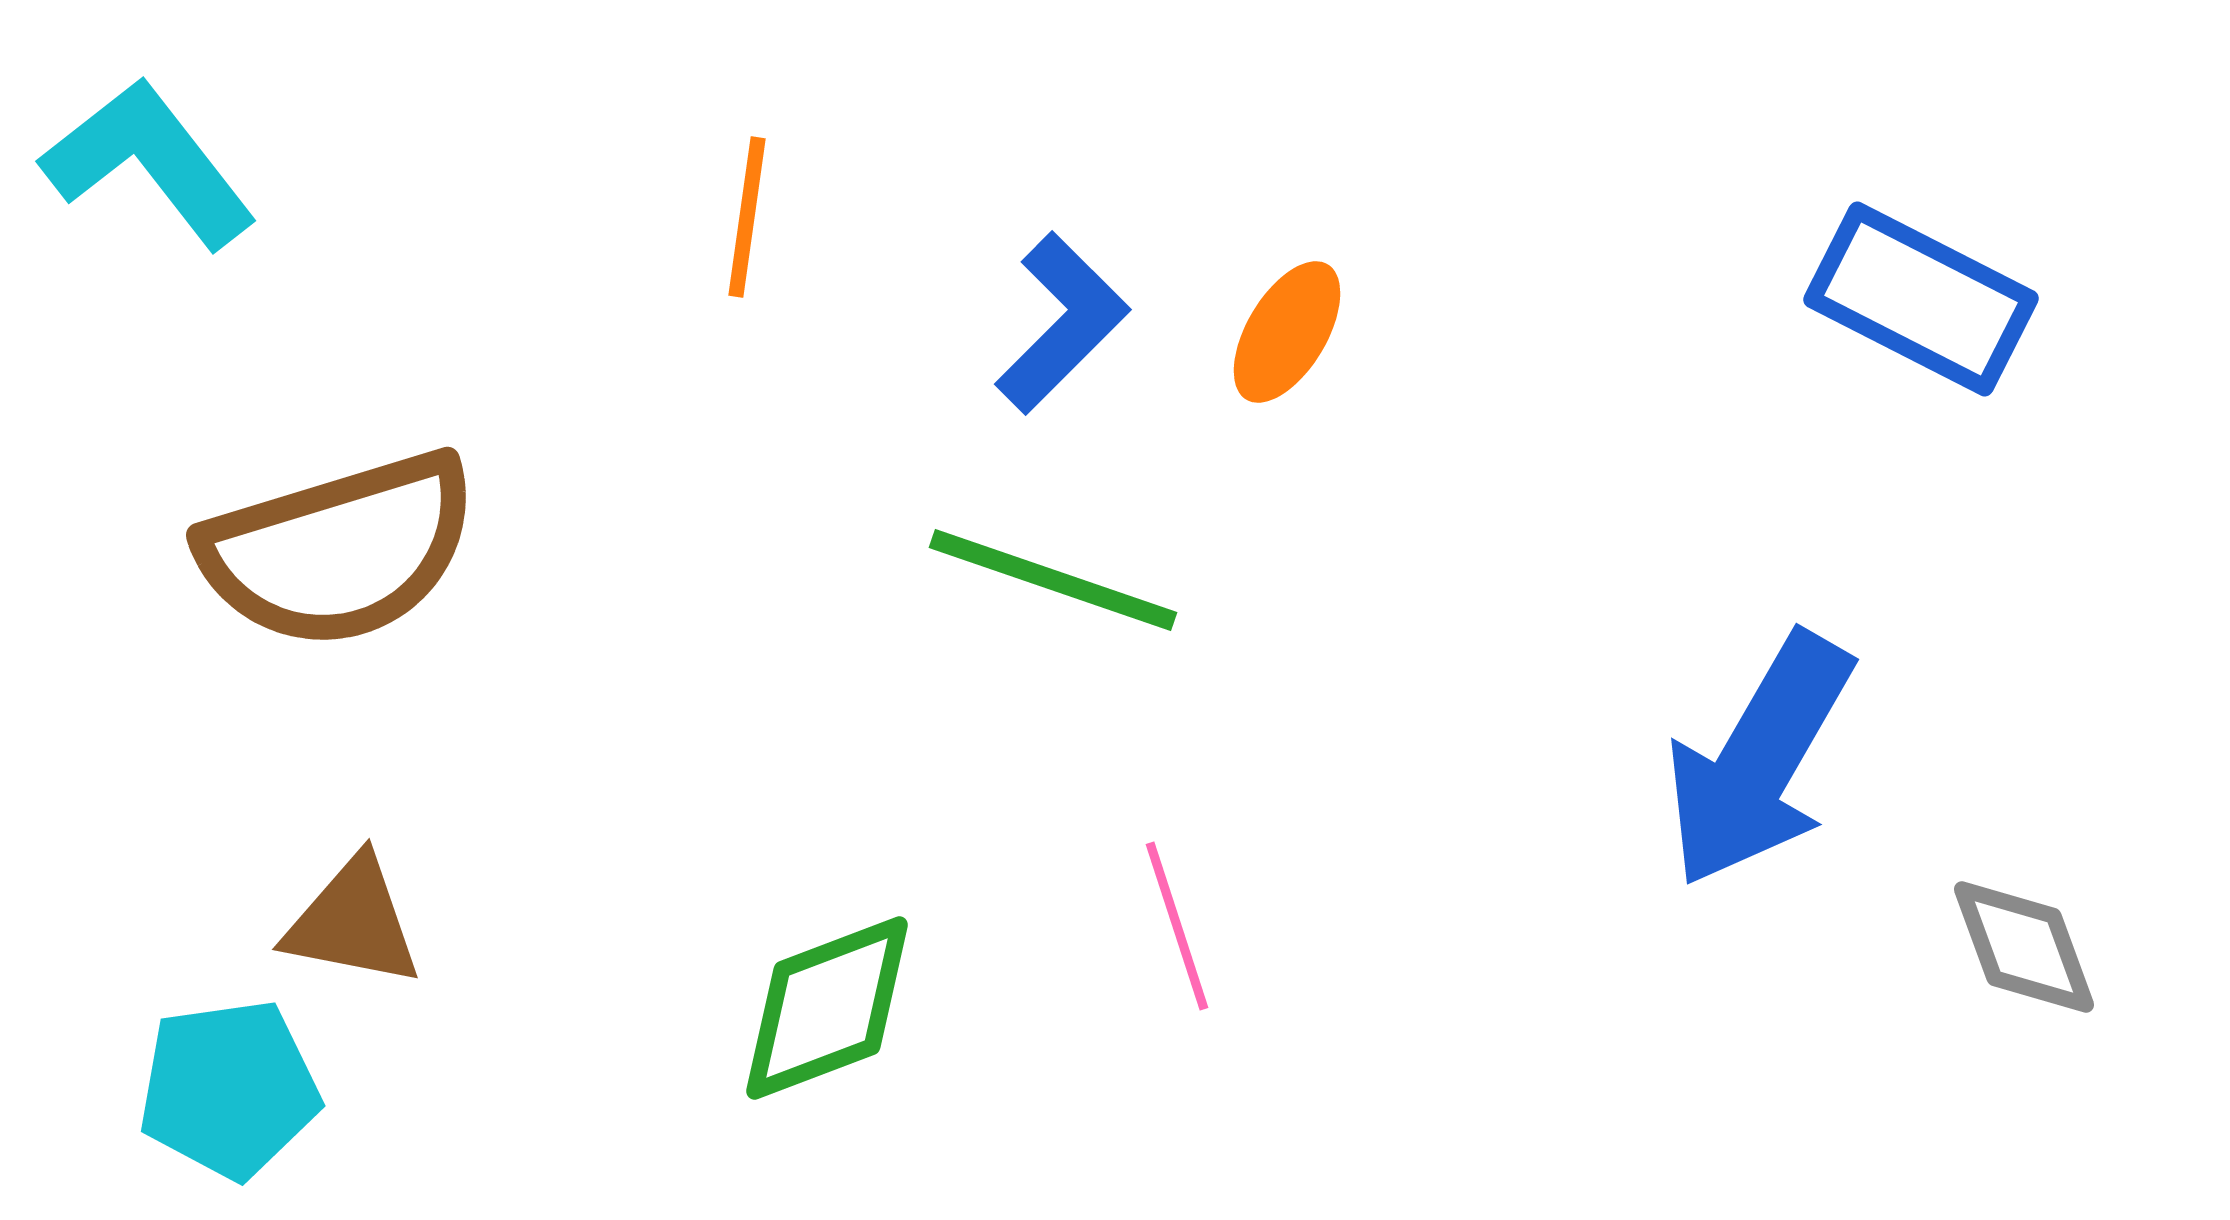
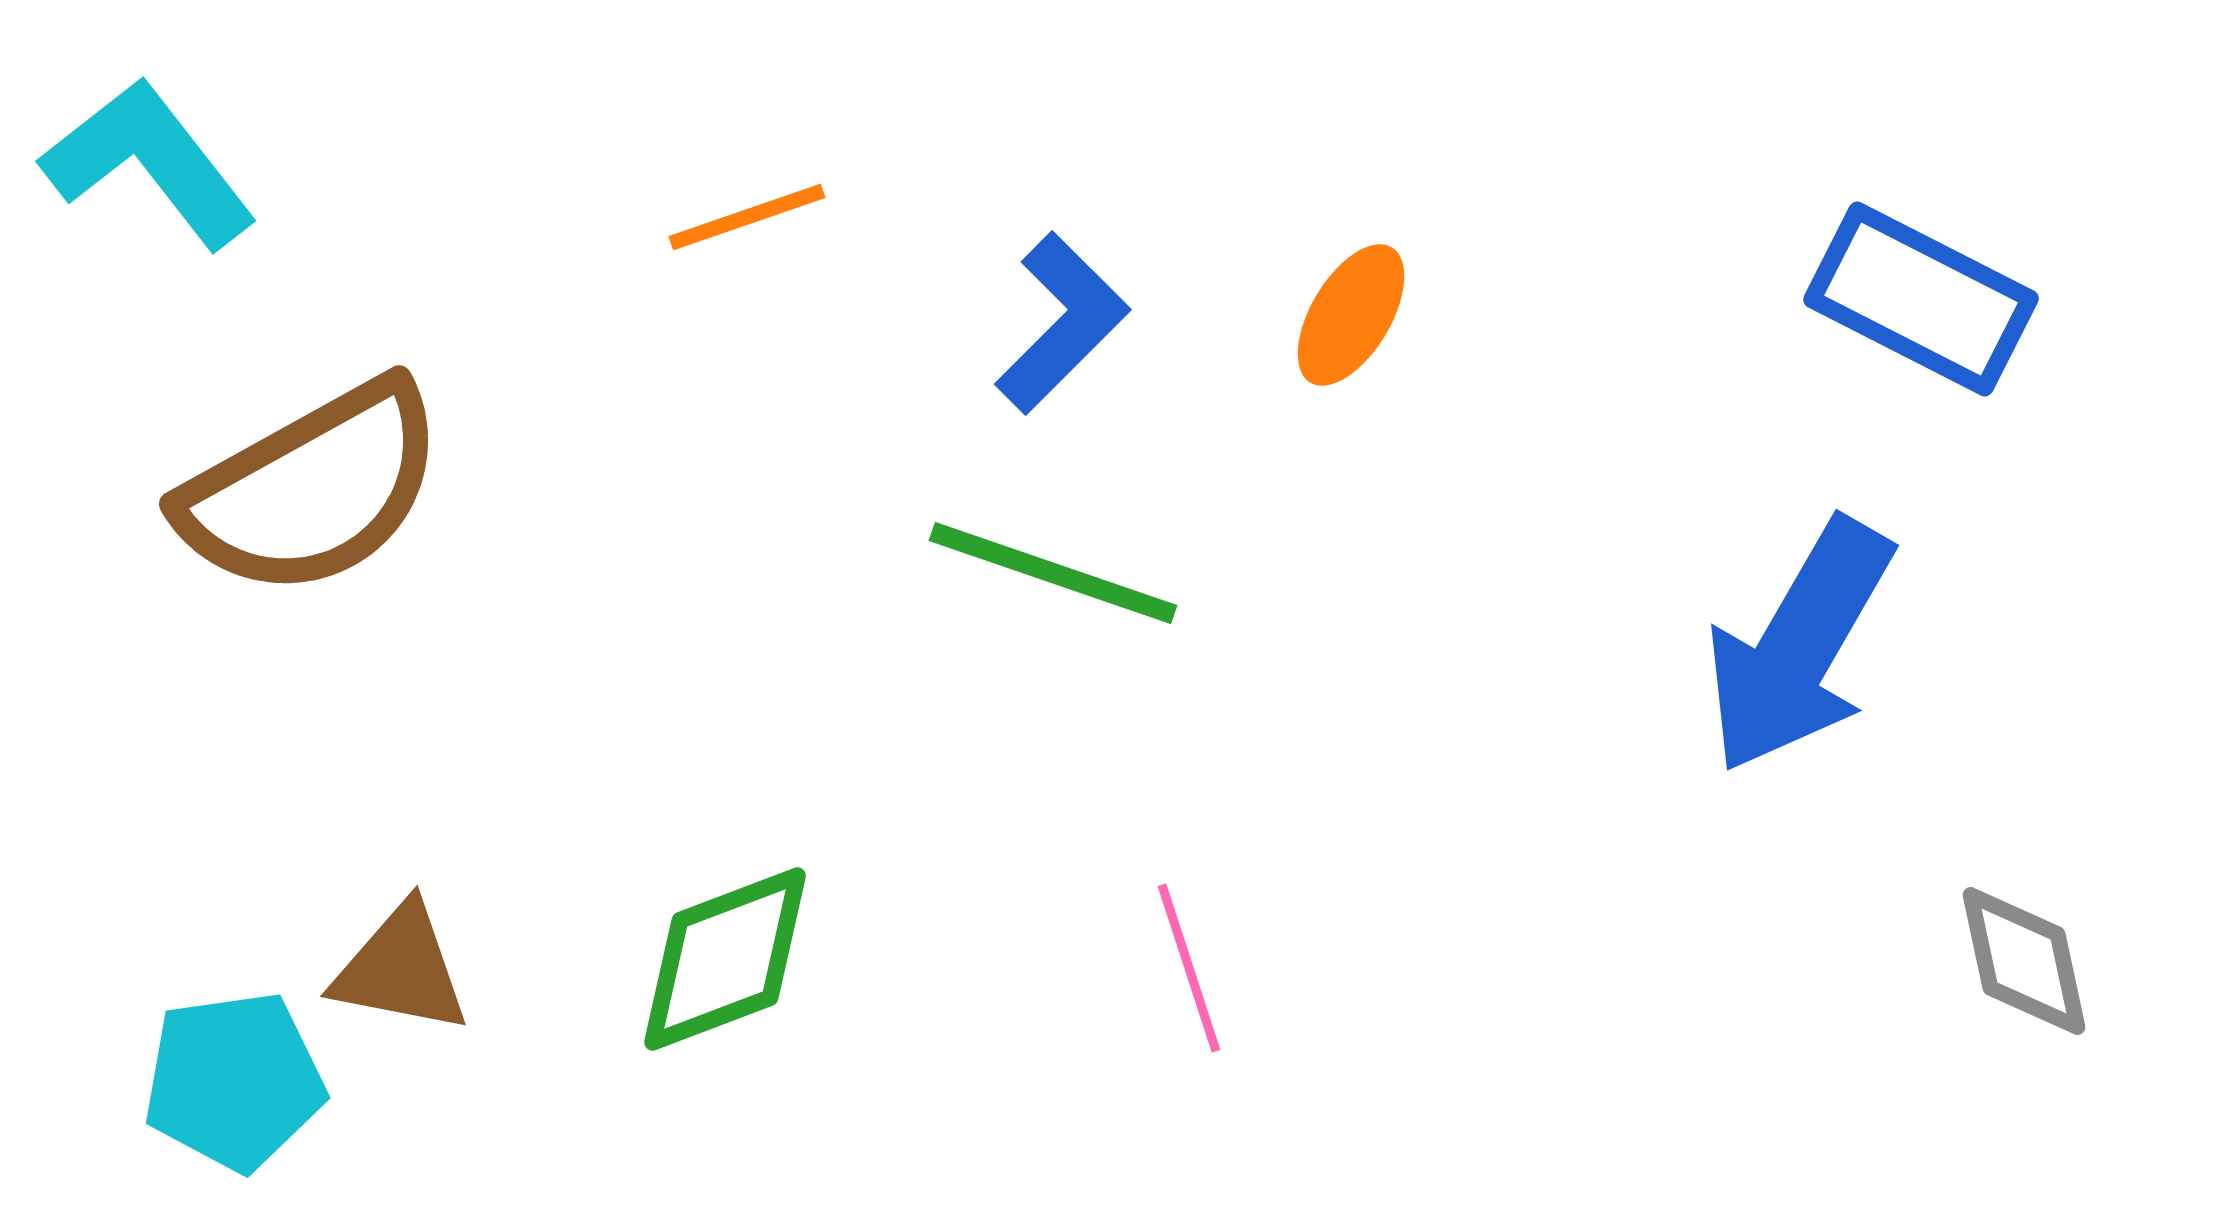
orange line: rotated 63 degrees clockwise
orange ellipse: moved 64 px right, 17 px up
brown semicircle: moved 27 px left, 61 px up; rotated 12 degrees counterclockwise
green line: moved 7 px up
blue arrow: moved 40 px right, 114 px up
brown triangle: moved 48 px right, 47 px down
pink line: moved 12 px right, 42 px down
gray diamond: moved 14 px down; rotated 8 degrees clockwise
green diamond: moved 102 px left, 49 px up
cyan pentagon: moved 5 px right, 8 px up
